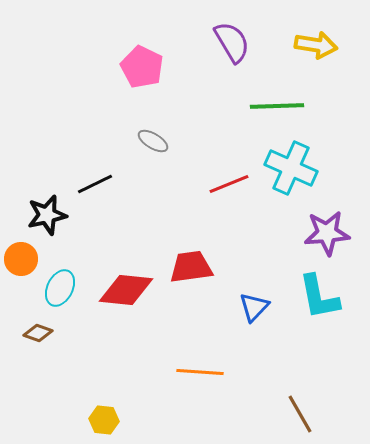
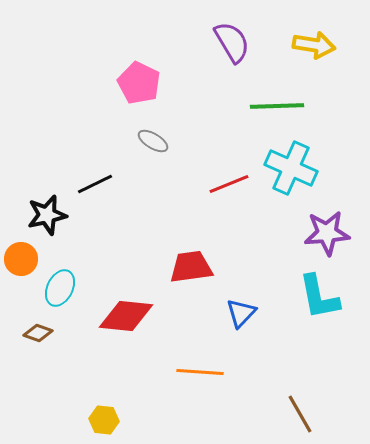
yellow arrow: moved 2 px left
pink pentagon: moved 3 px left, 16 px down
red diamond: moved 26 px down
blue triangle: moved 13 px left, 6 px down
